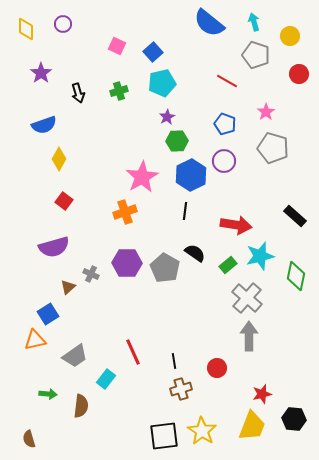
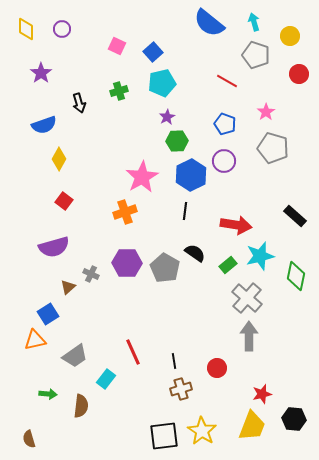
purple circle at (63, 24): moved 1 px left, 5 px down
black arrow at (78, 93): moved 1 px right, 10 px down
